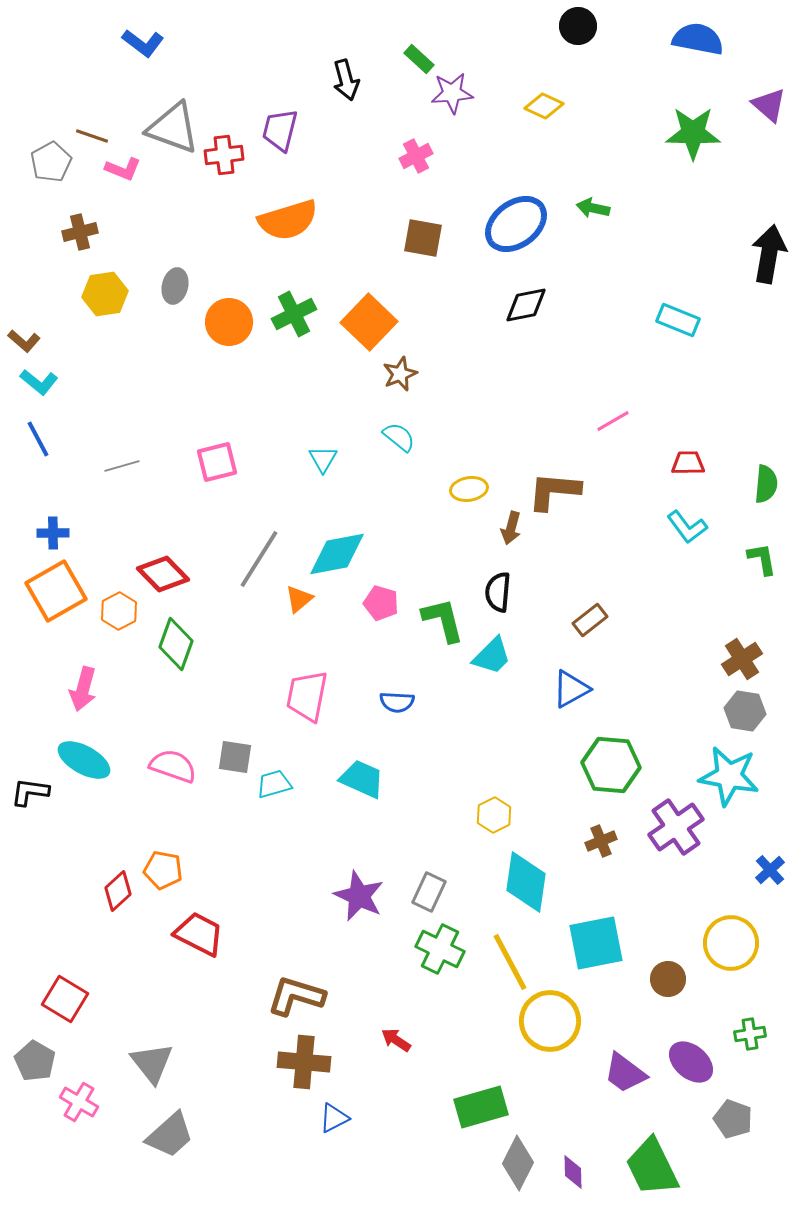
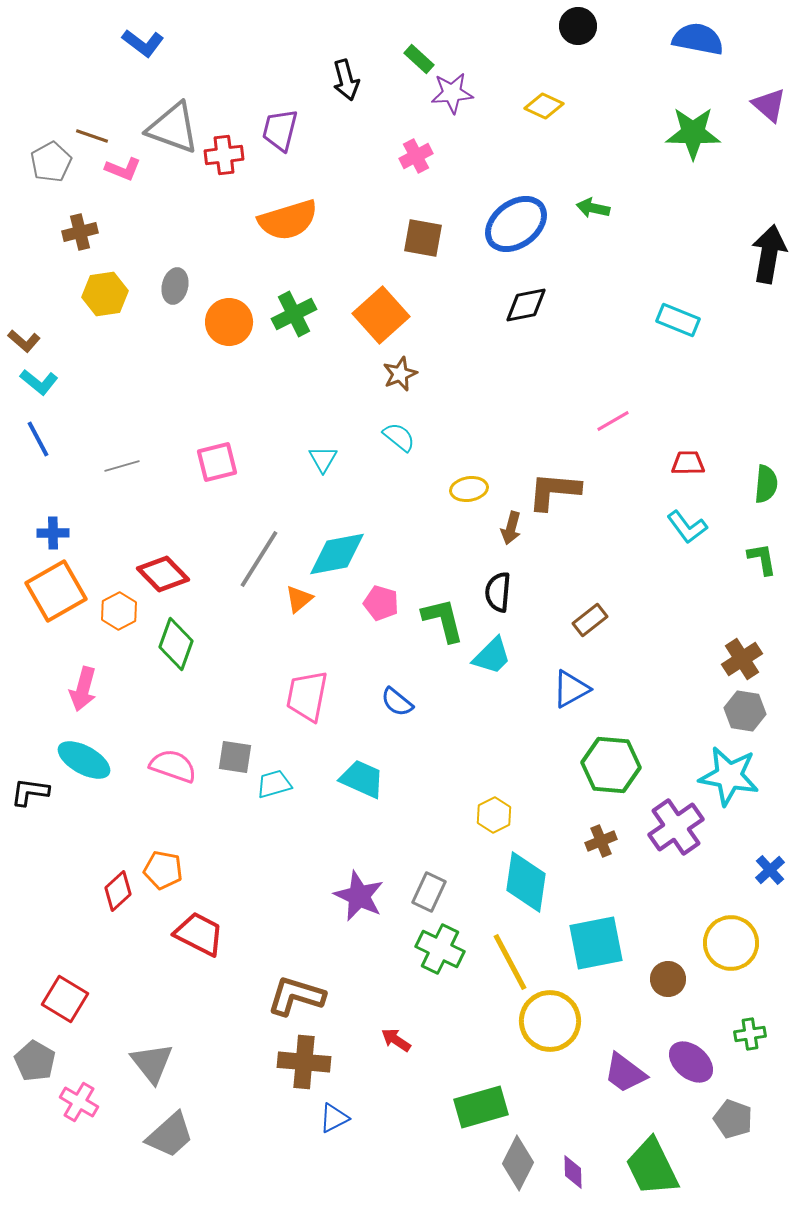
orange square at (369, 322): moved 12 px right, 7 px up; rotated 4 degrees clockwise
blue semicircle at (397, 702): rotated 36 degrees clockwise
